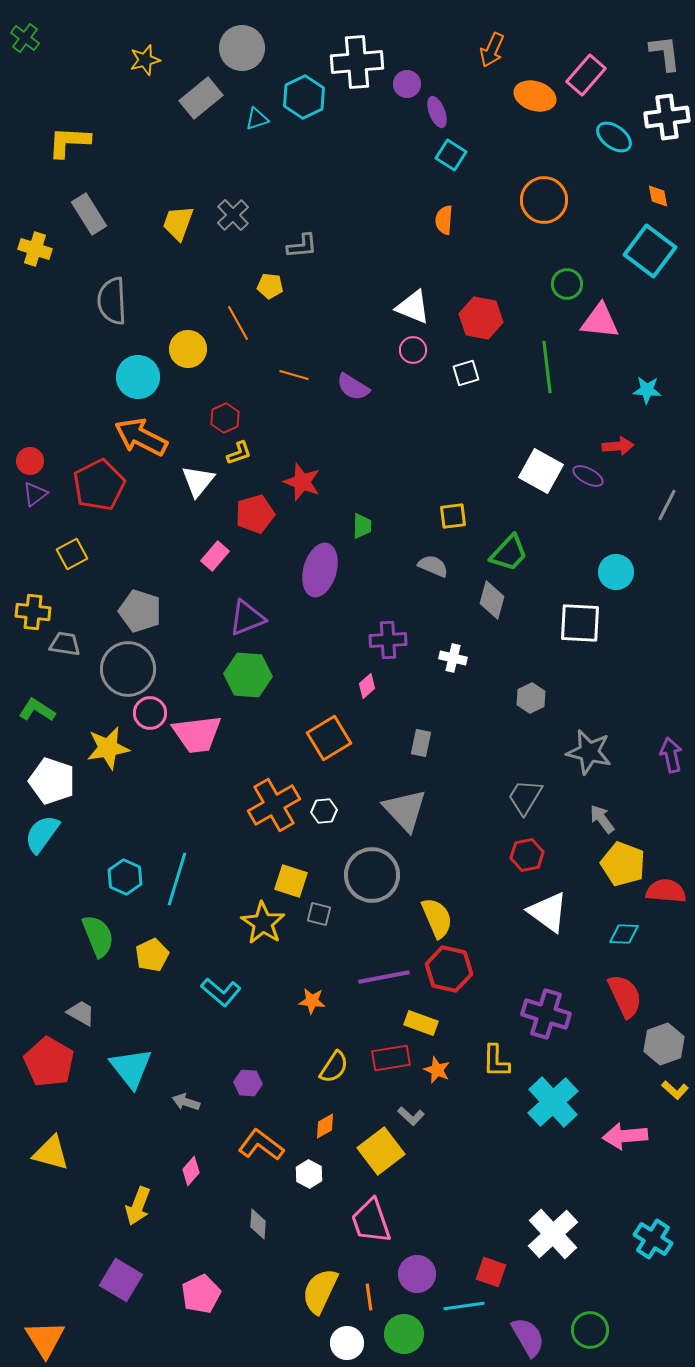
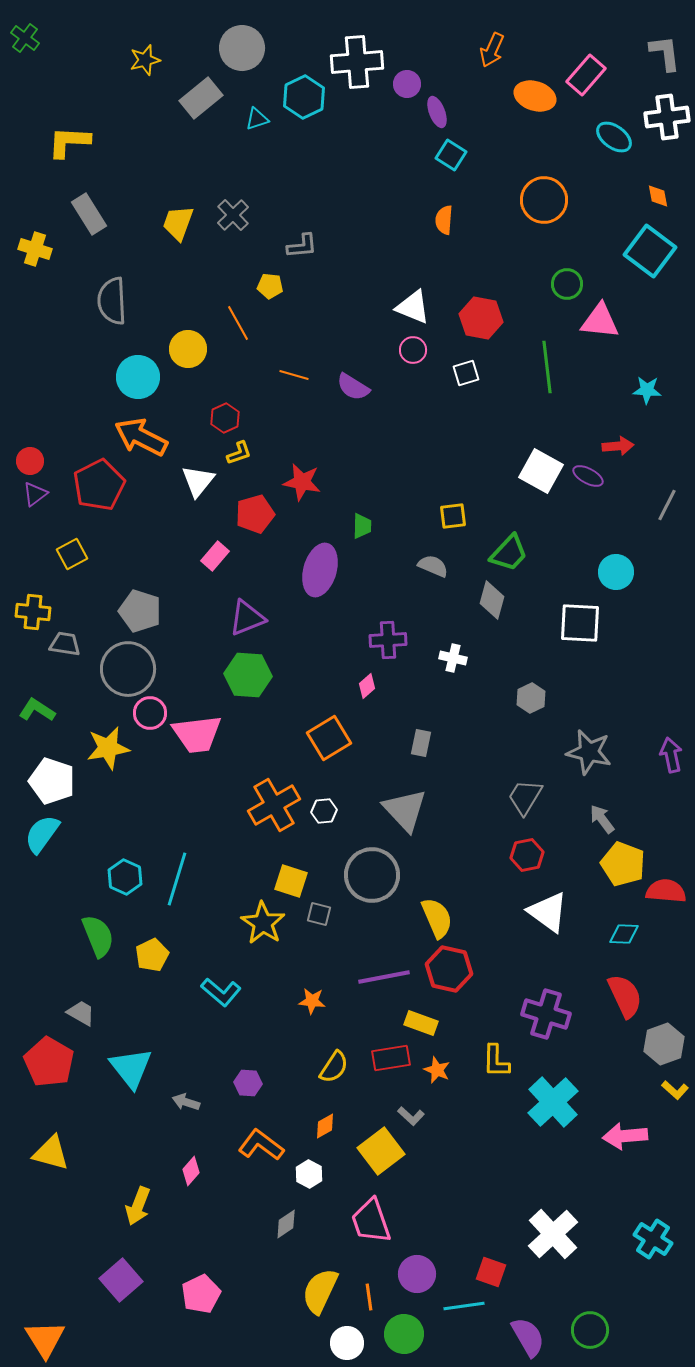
red star at (302, 482): rotated 9 degrees counterclockwise
gray diamond at (258, 1224): moved 28 px right; rotated 52 degrees clockwise
purple square at (121, 1280): rotated 18 degrees clockwise
